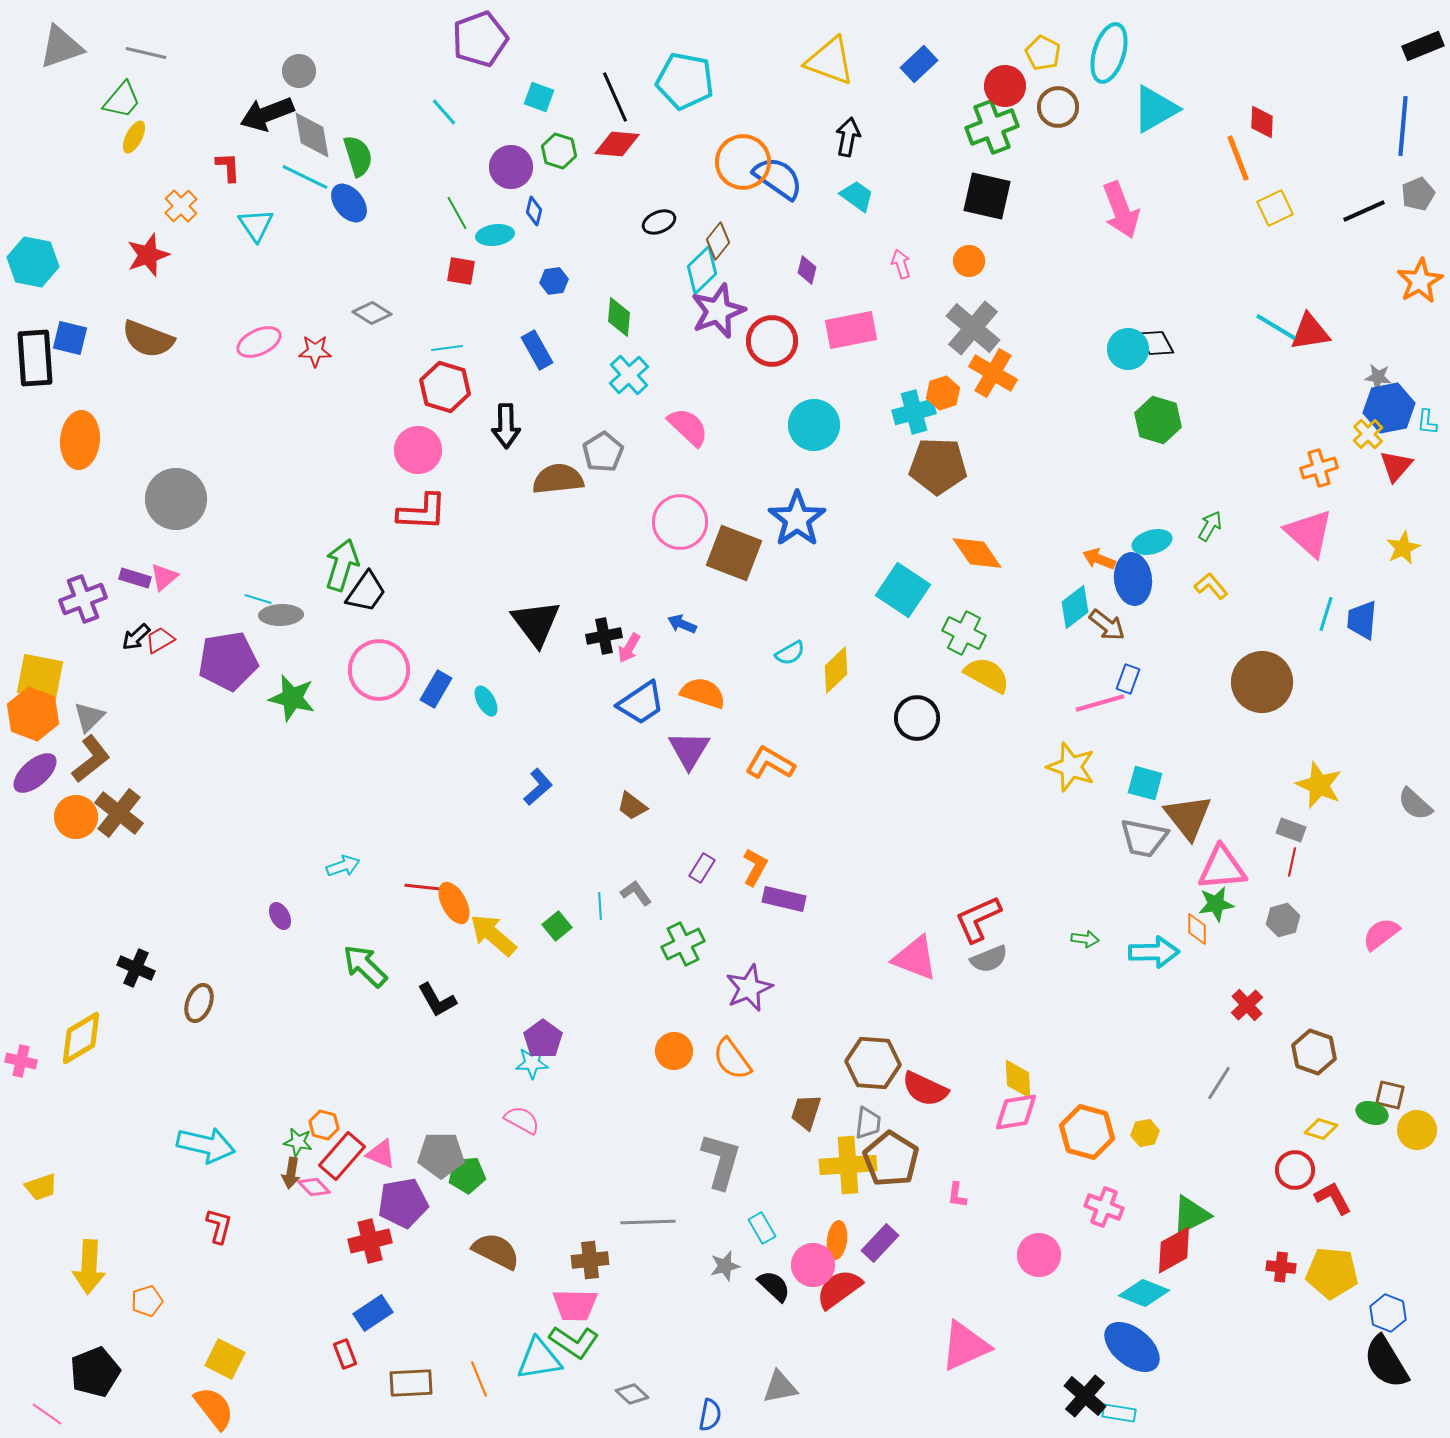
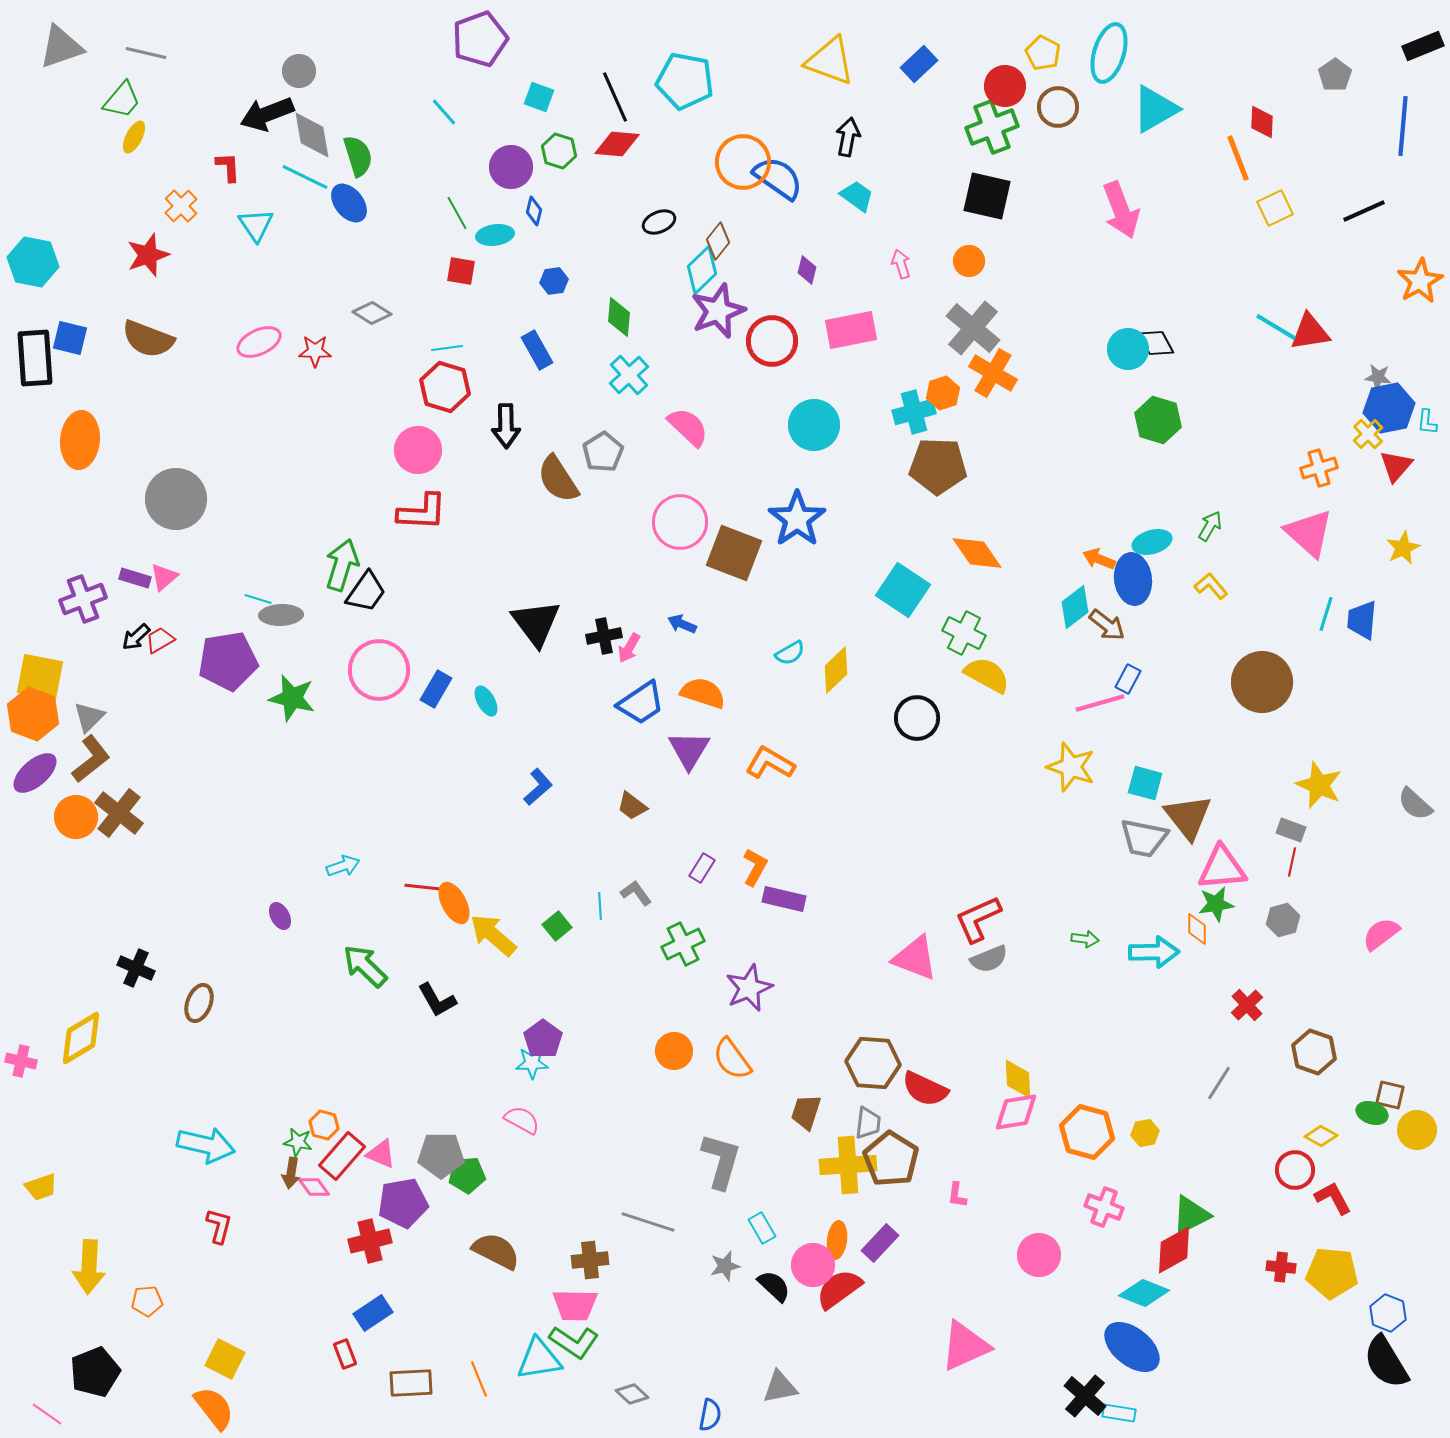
gray pentagon at (1418, 194): moved 83 px left, 119 px up; rotated 12 degrees counterclockwise
brown semicircle at (558, 479): rotated 117 degrees counterclockwise
blue rectangle at (1128, 679): rotated 8 degrees clockwise
yellow diamond at (1321, 1129): moved 7 px down; rotated 12 degrees clockwise
pink diamond at (314, 1187): rotated 8 degrees clockwise
gray line at (648, 1222): rotated 20 degrees clockwise
orange pentagon at (147, 1301): rotated 12 degrees clockwise
